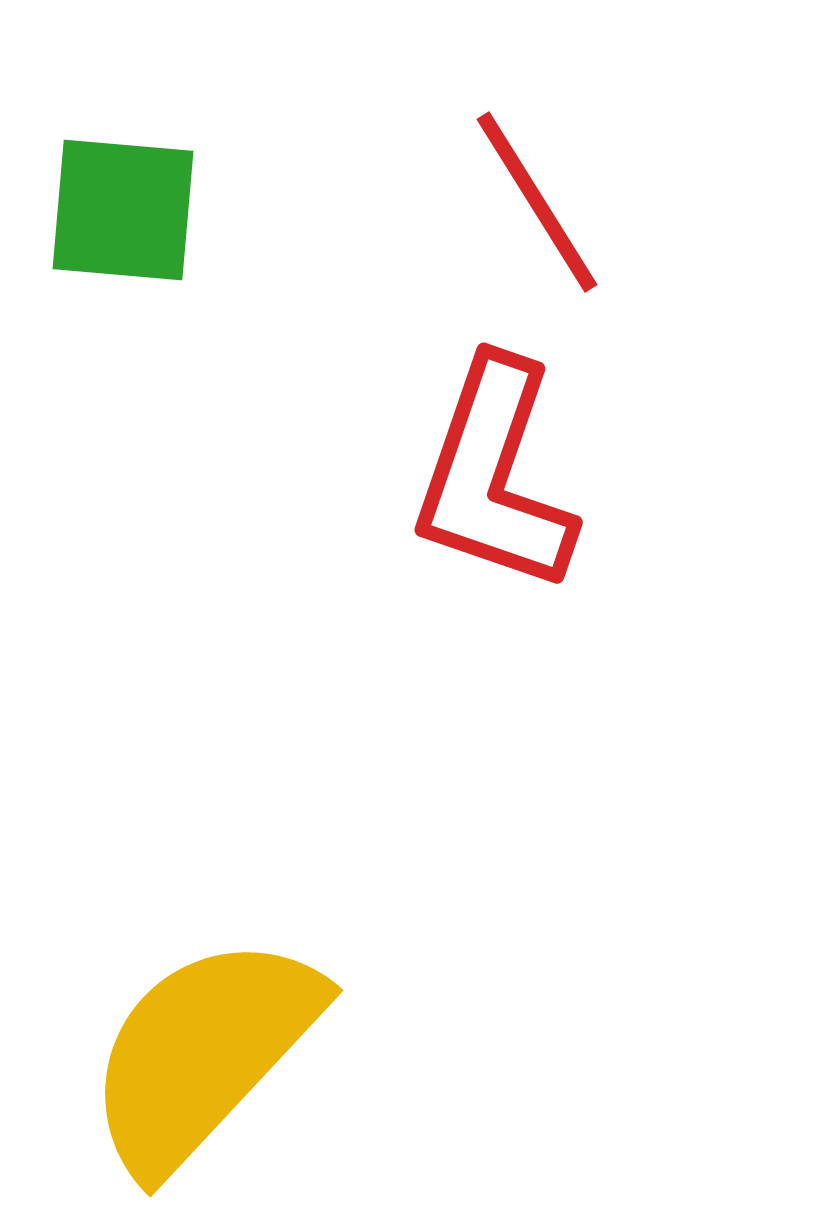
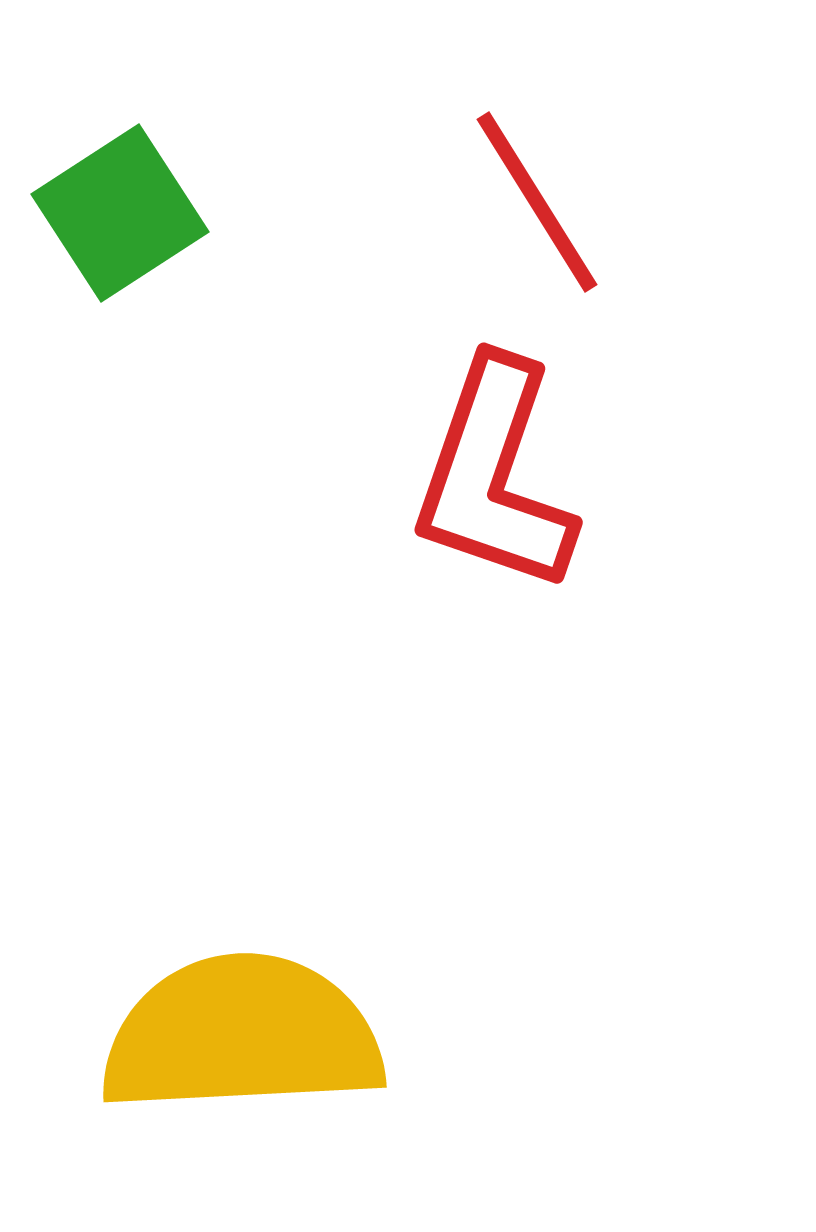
green square: moved 3 px left, 3 px down; rotated 38 degrees counterclockwise
yellow semicircle: moved 39 px right, 18 px up; rotated 44 degrees clockwise
